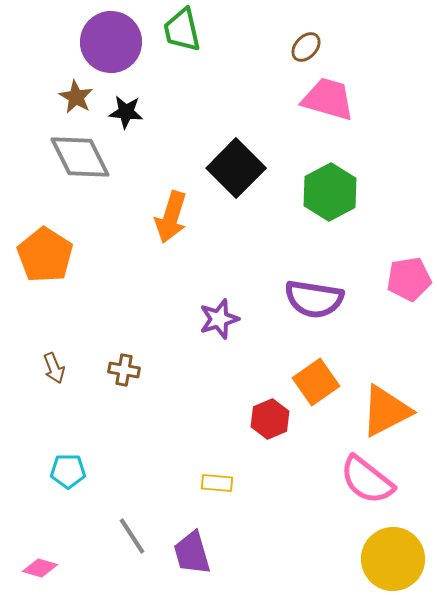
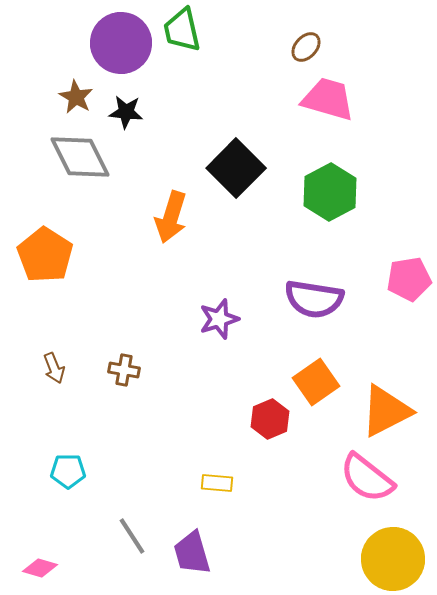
purple circle: moved 10 px right, 1 px down
pink semicircle: moved 2 px up
